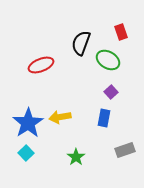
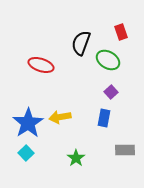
red ellipse: rotated 40 degrees clockwise
gray rectangle: rotated 18 degrees clockwise
green star: moved 1 px down
